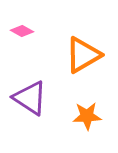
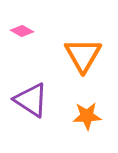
orange triangle: rotated 30 degrees counterclockwise
purple triangle: moved 1 px right, 2 px down
